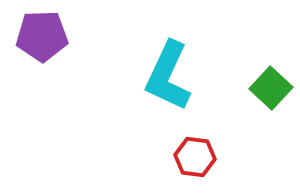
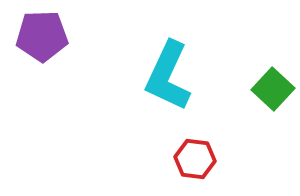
green square: moved 2 px right, 1 px down
red hexagon: moved 2 px down
